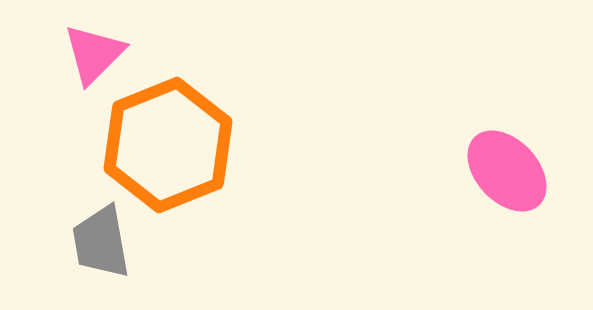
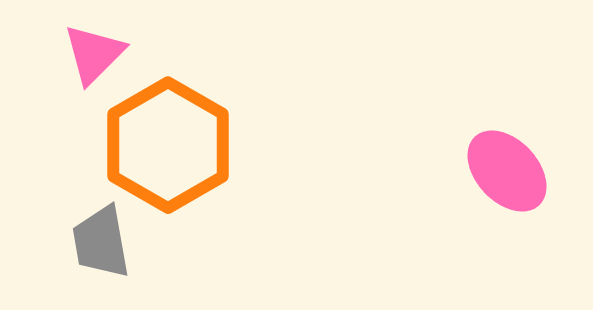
orange hexagon: rotated 8 degrees counterclockwise
